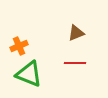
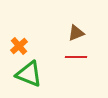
orange cross: rotated 18 degrees counterclockwise
red line: moved 1 px right, 6 px up
